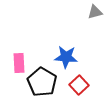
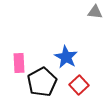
gray triangle: rotated 21 degrees clockwise
blue star: rotated 25 degrees clockwise
black pentagon: rotated 12 degrees clockwise
